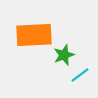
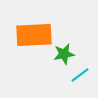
green star: moved 1 px up; rotated 10 degrees clockwise
